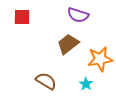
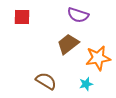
orange star: moved 2 px left, 1 px up
cyan star: rotated 24 degrees clockwise
